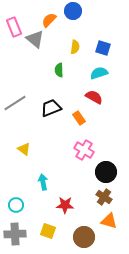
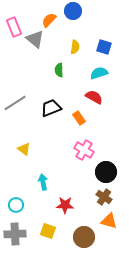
blue square: moved 1 px right, 1 px up
